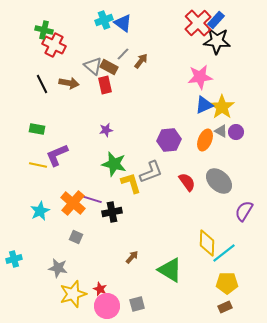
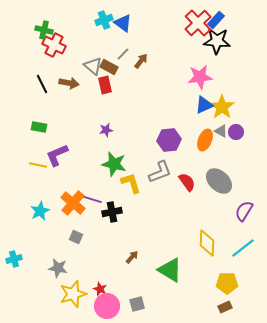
green rectangle at (37, 129): moved 2 px right, 2 px up
gray L-shape at (151, 172): moved 9 px right
cyan line at (224, 253): moved 19 px right, 5 px up
